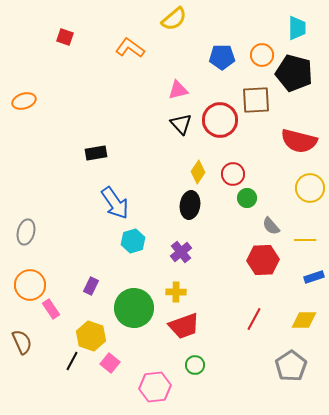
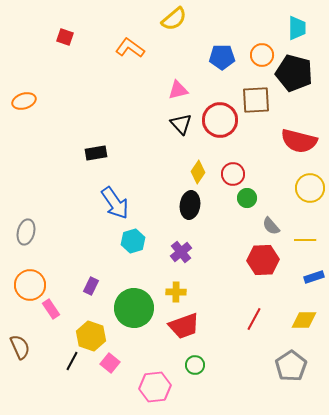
brown semicircle at (22, 342): moved 2 px left, 5 px down
